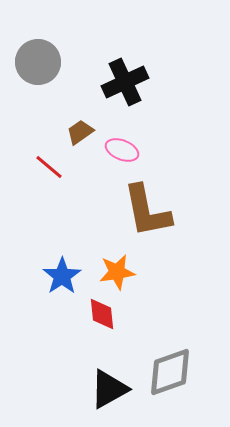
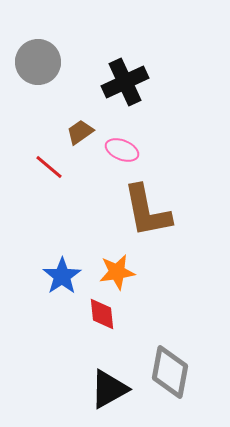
gray diamond: rotated 60 degrees counterclockwise
